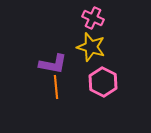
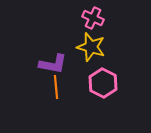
pink hexagon: moved 1 px down
